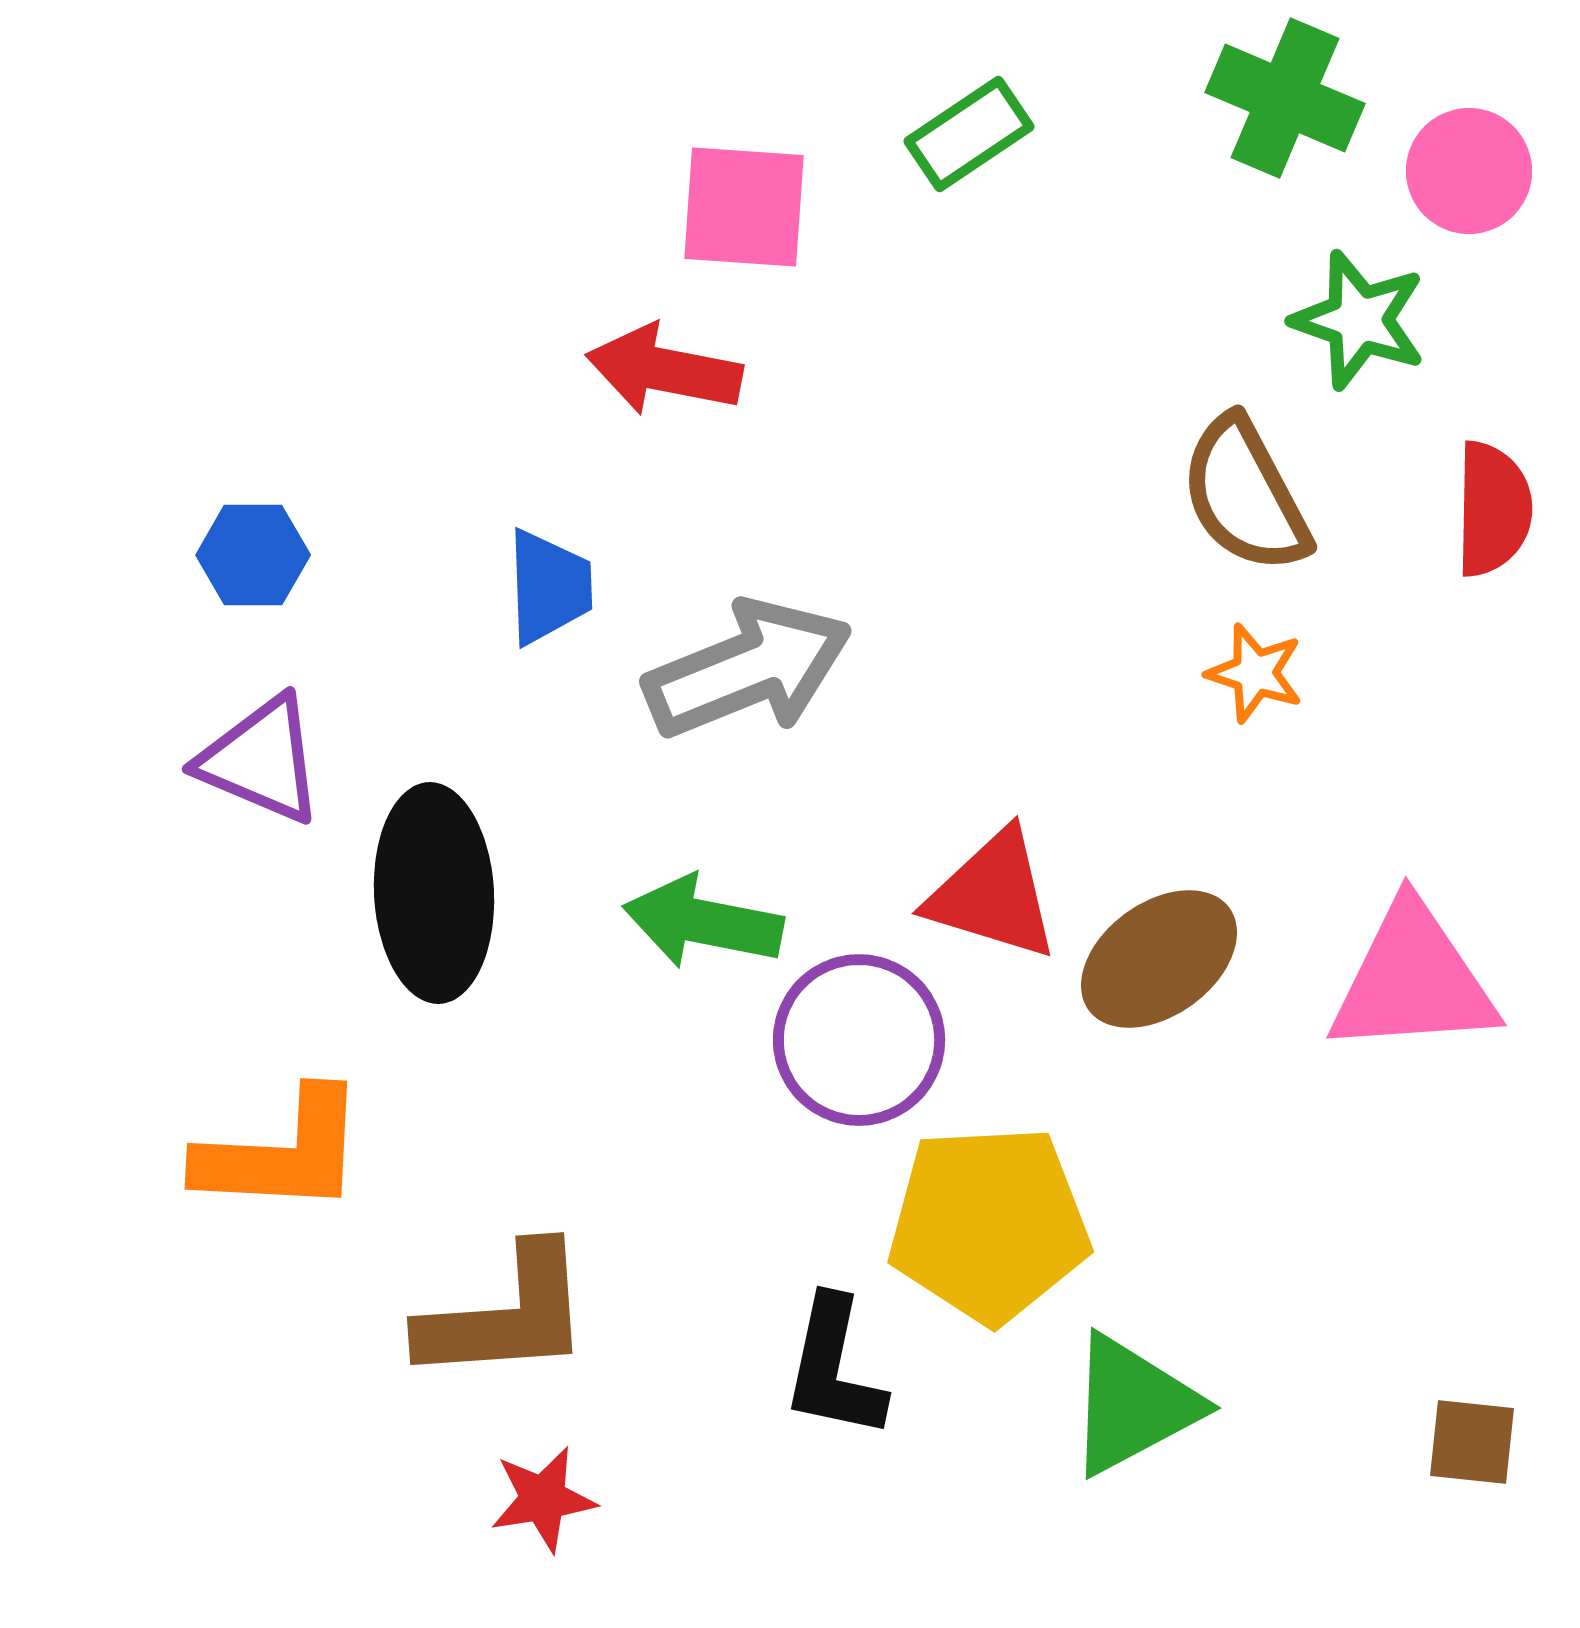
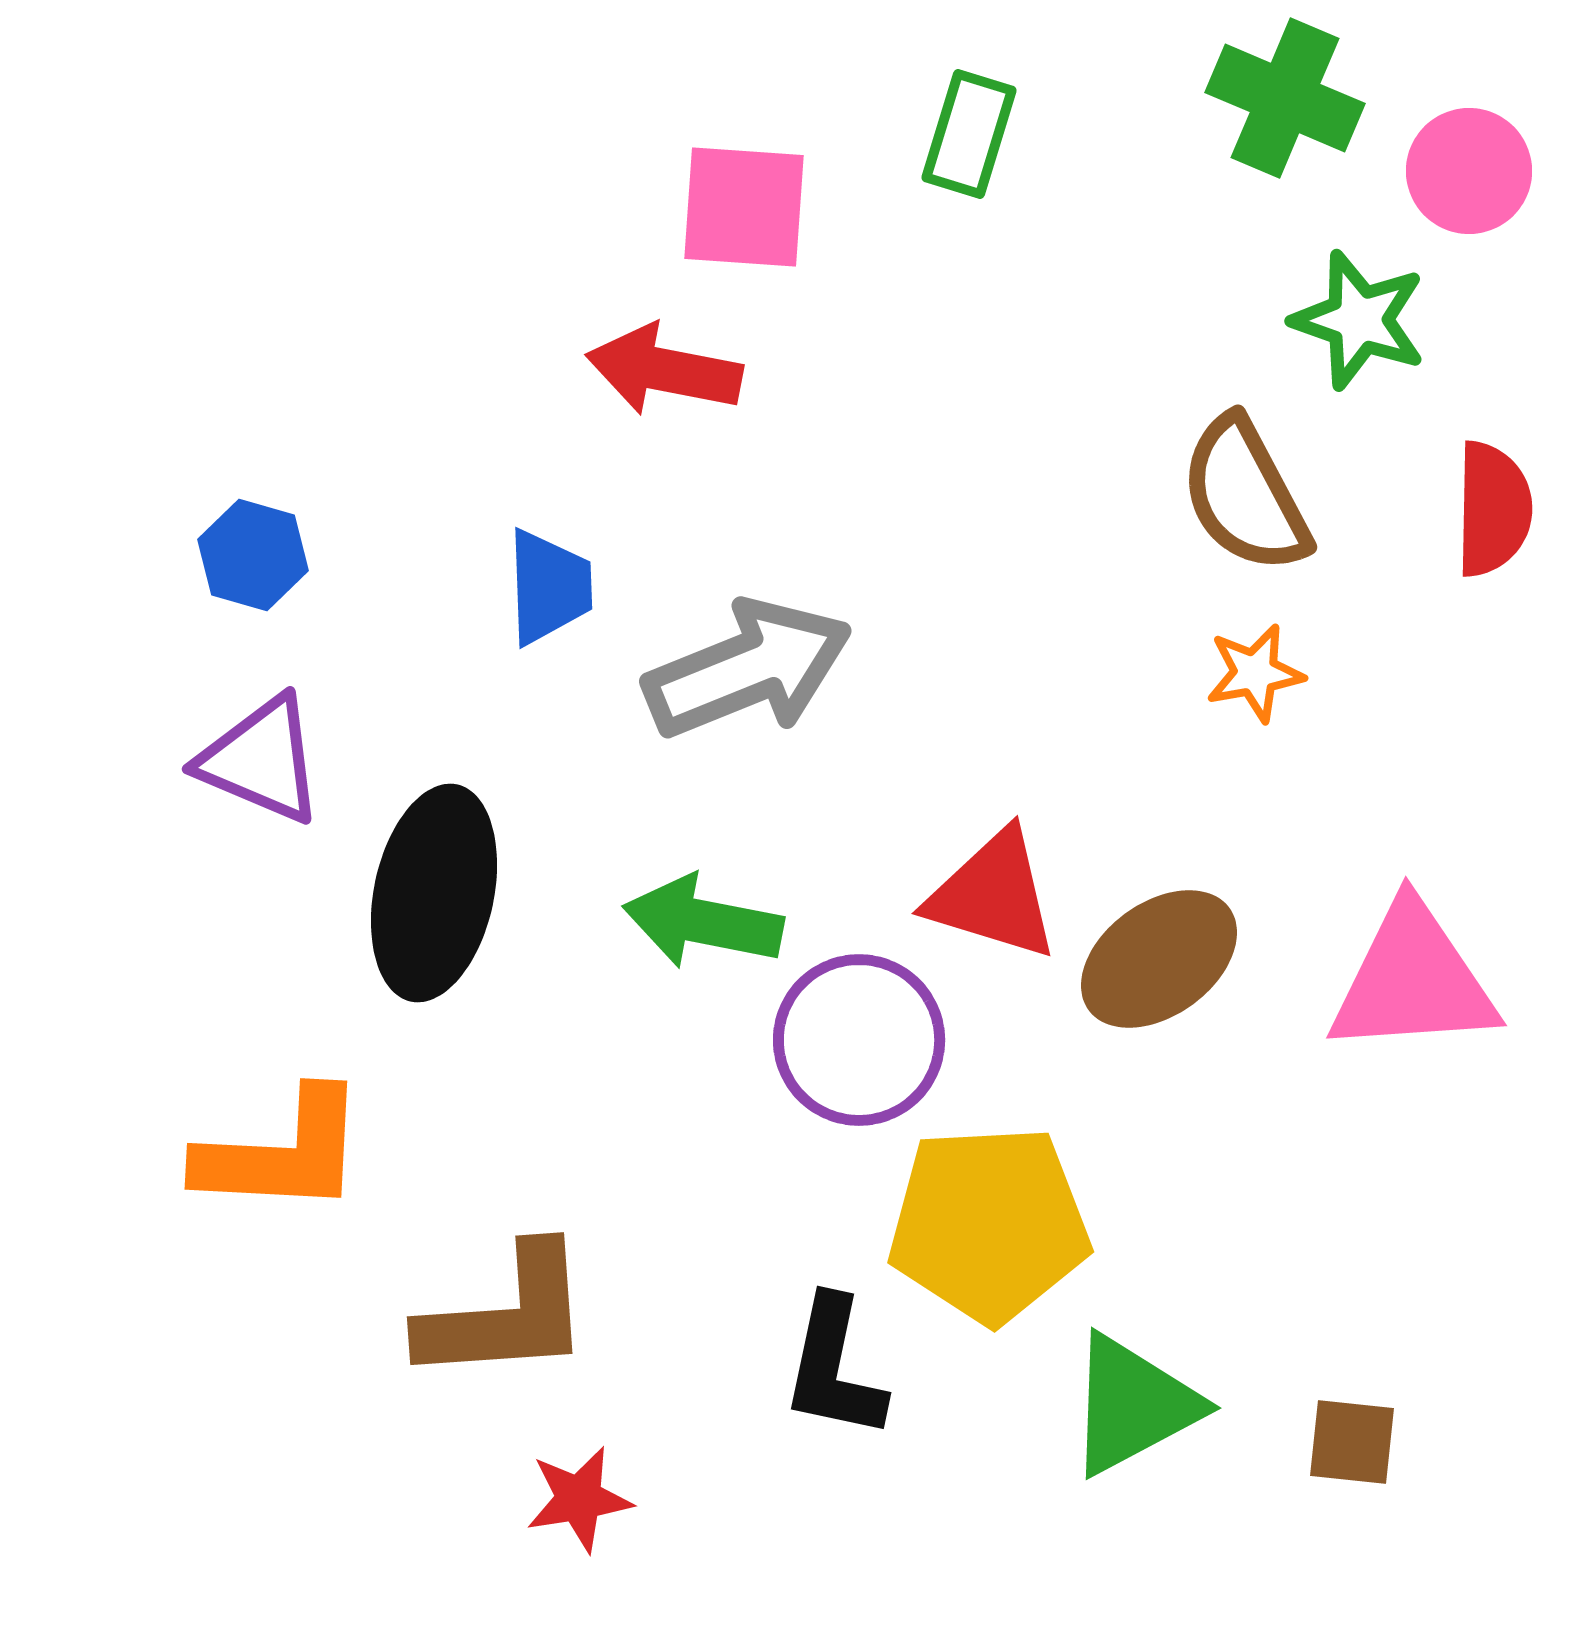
green rectangle: rotated 39 degrees counterclockwise
blue hexagon: rotated 16 degrees clockwise
orange star: rotated 28 degrees counterclockwise
black ellipse: rotated 15 degrees clockwise
brown square: moved 120 px left
red star: moved 36 px right
